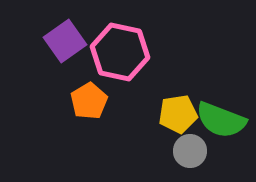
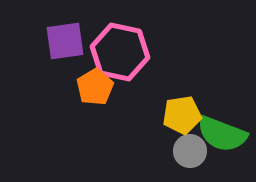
purple square: rotated 27 degrees clockwise
orange pentagon: moved 6 px right, 14 px up
yellow pentagon: moved 4 px right, 1 px down
green semicircle: moved 1 px right, 14 px down
